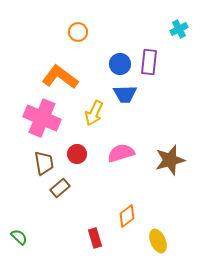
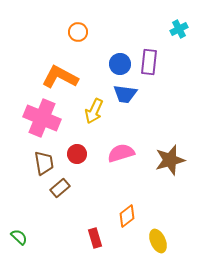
orange L-shape: rotated 9 degrees counterclockwise
blue trapezoid: rotated 10 degrees clockwise
yellow arrow: moved 2 px up
